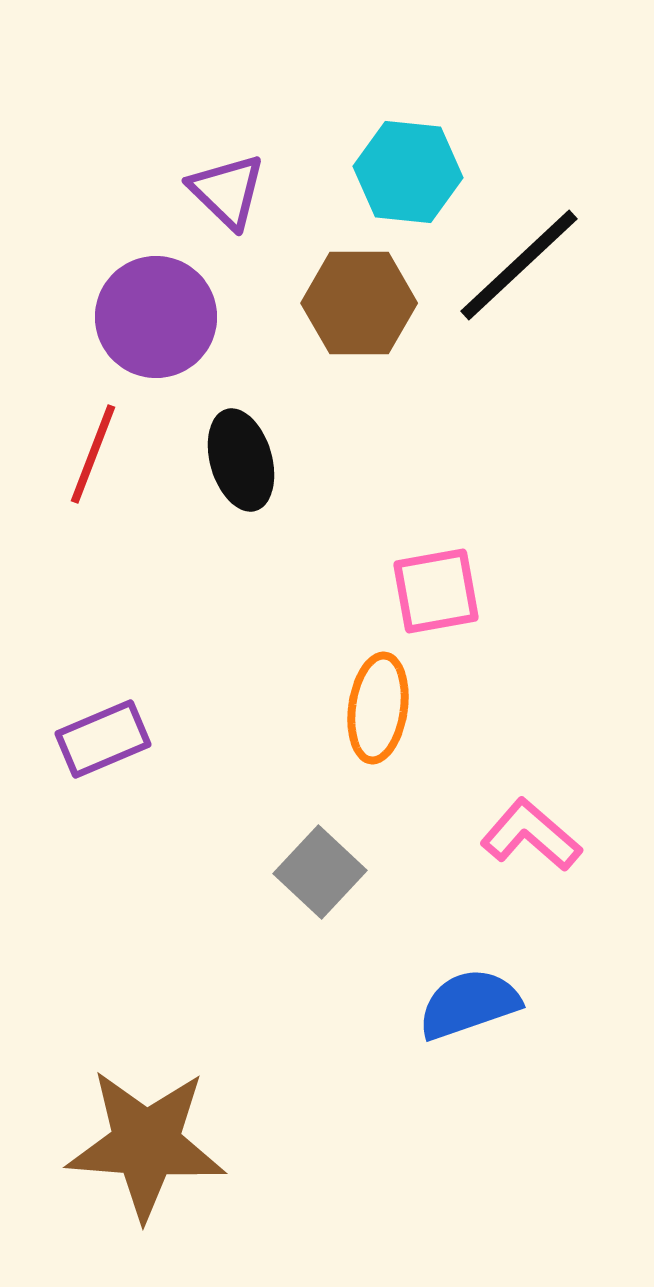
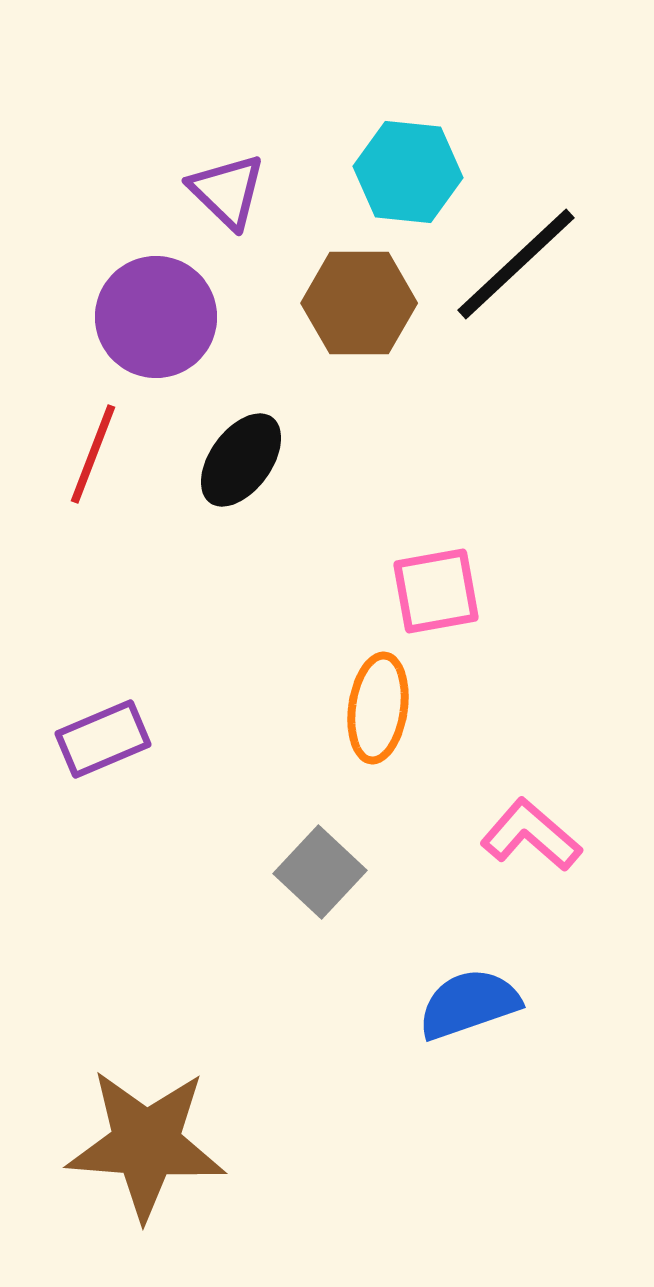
black line: moved 3 px left, 1 px up
black ellipse: rotated 52 degrees clockwise
